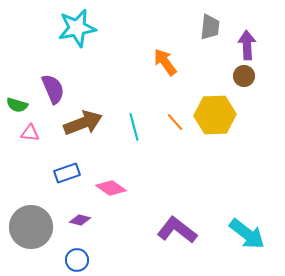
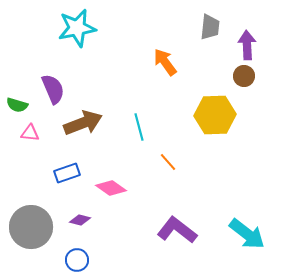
orange line: moved 7 px left, 40 px down
cyan line: moved 5 px right
